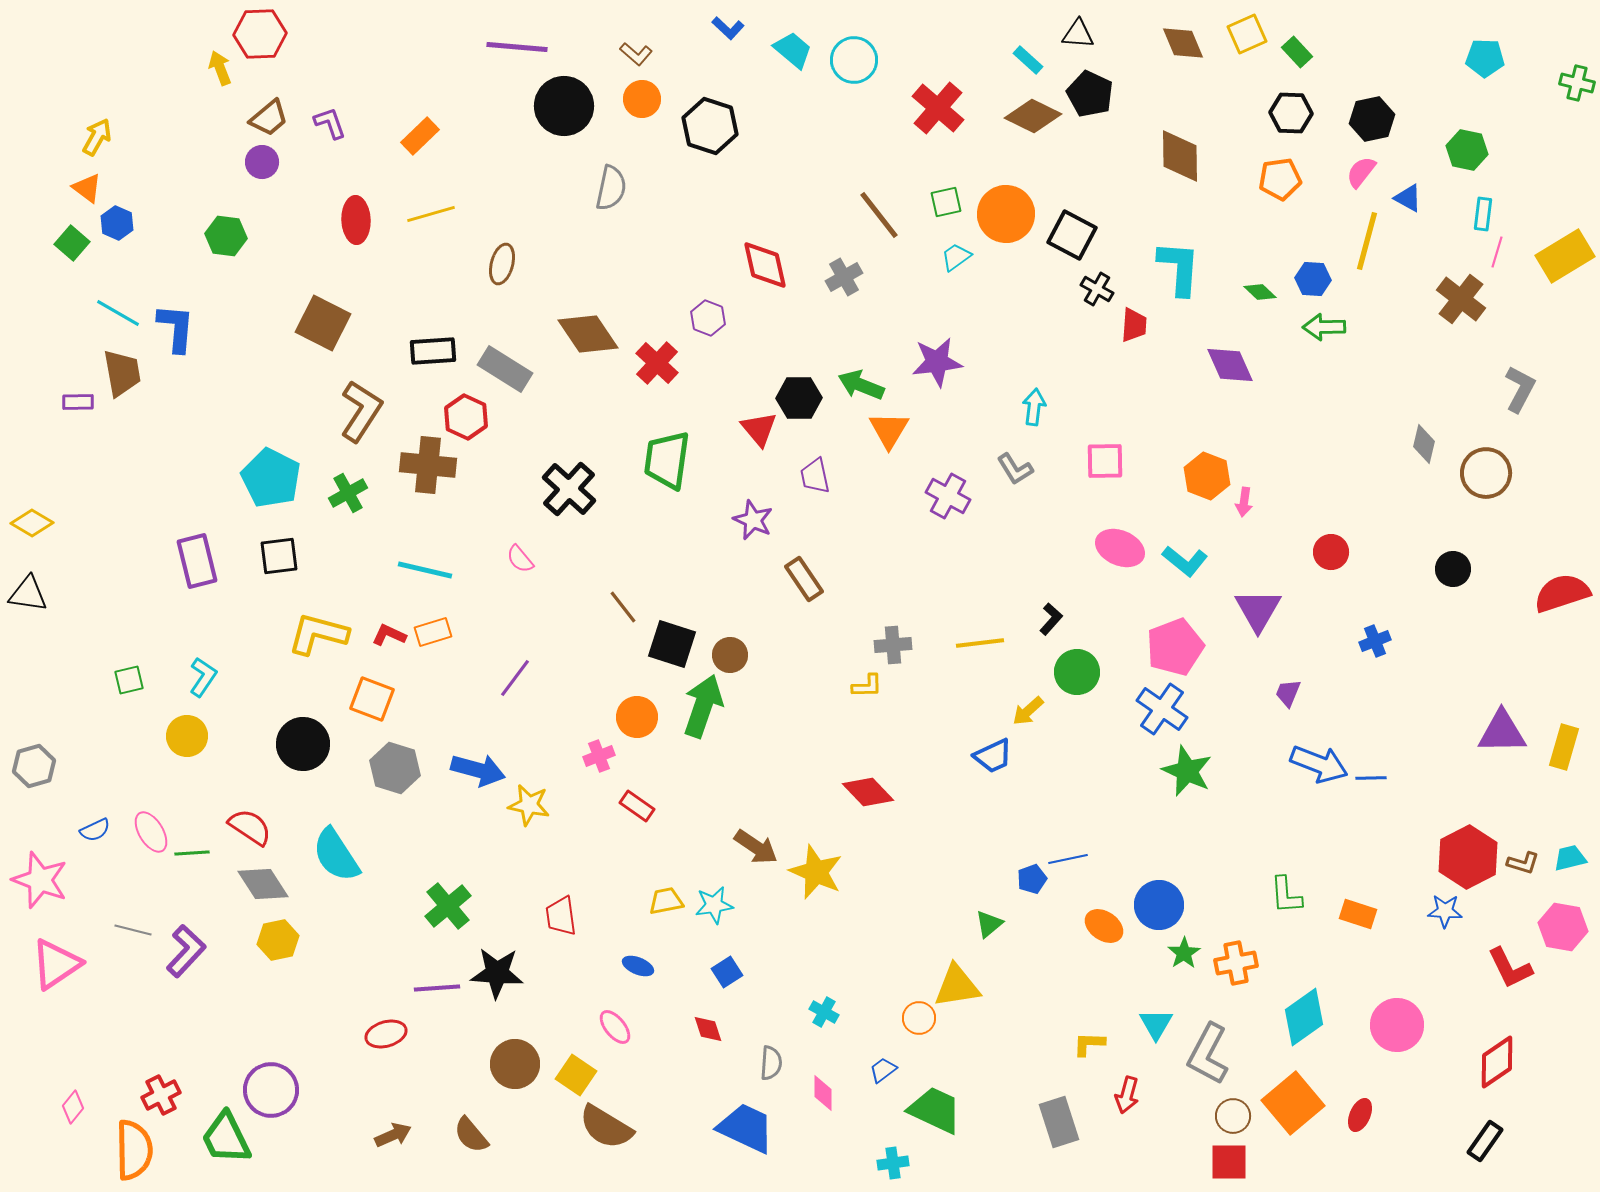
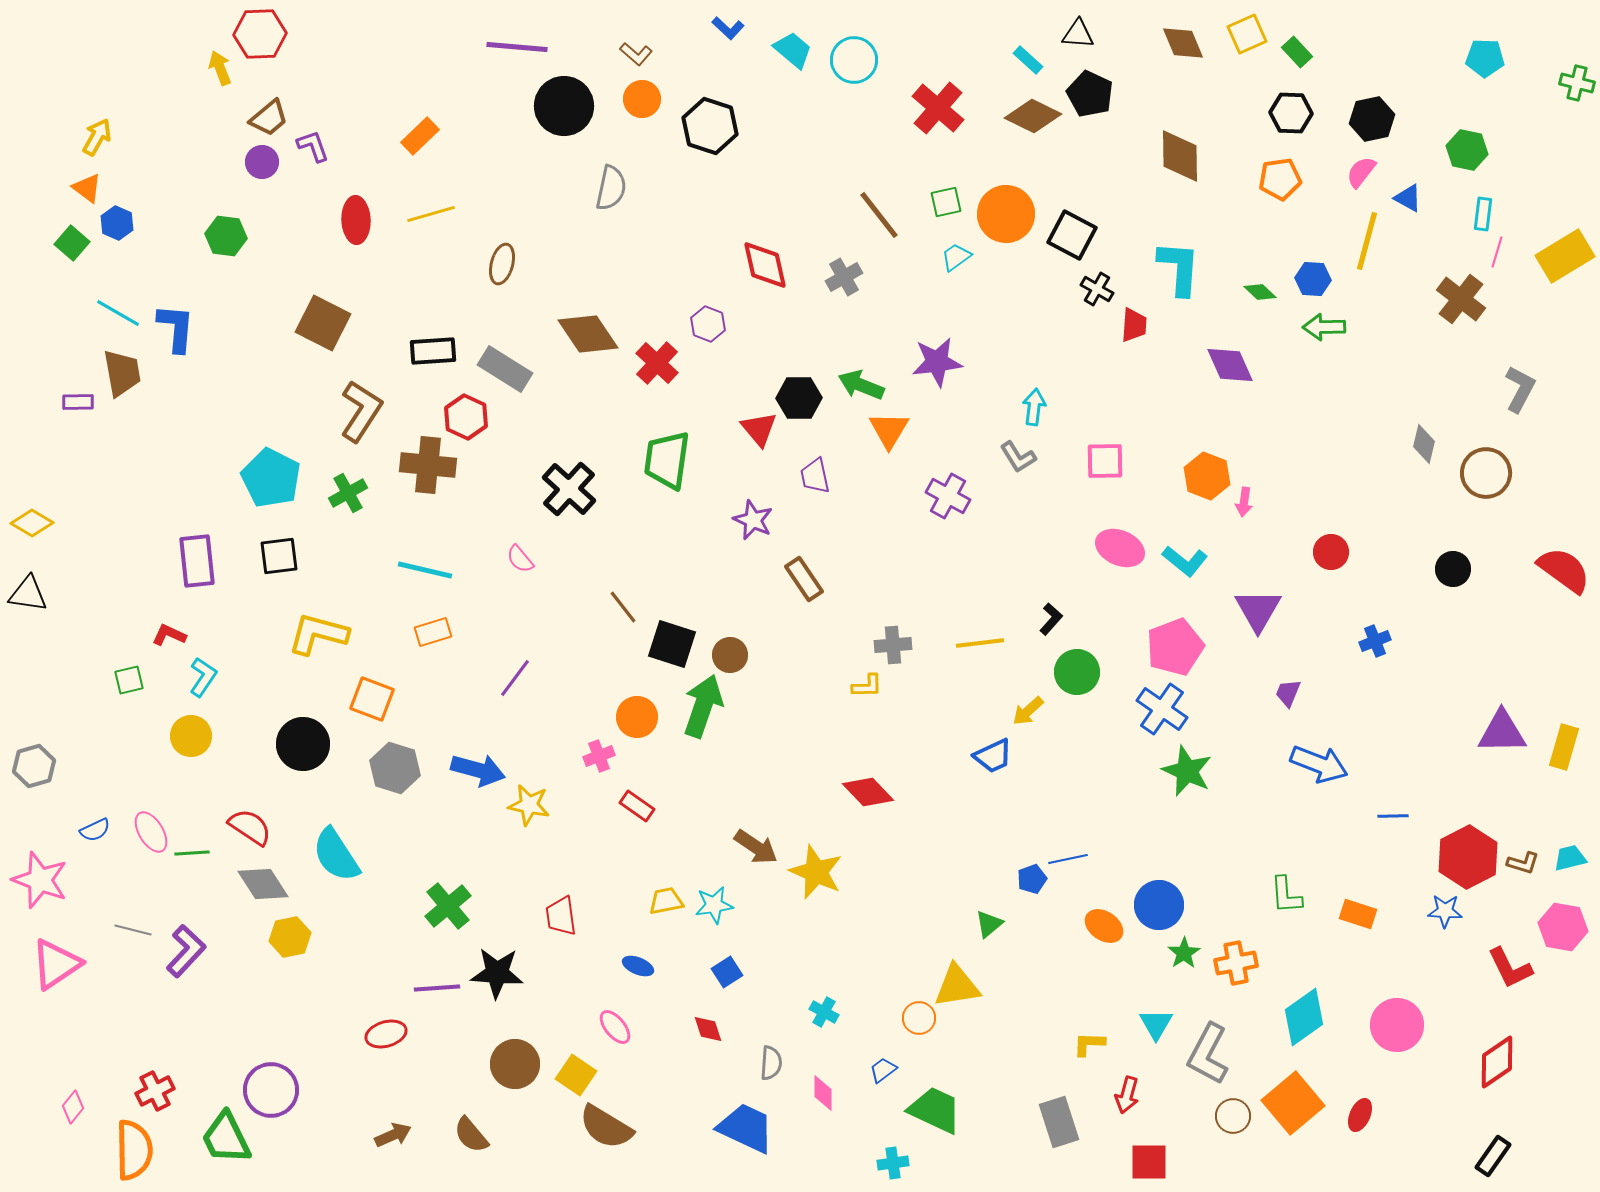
purple L-shape at (330, 123): moved 17 px left, 23 px down
purple hexagon at (708, 318): moved 6 px down
gray L-shape at (1015, 469): moved 3 px right, 12 px up
purple rectangle at (197, 561): rotated 8 degrees clockwise
red semicircle at (1562, 593): moved 2 px right, 23 px up; rotated 54 degrees clockwise
red L-shape at (389, 635): moved 220 px left
yellow circle at (187, 736): moved 4 px right
blue line at (1371, 778): moved 22 px right, 38 px down
yellow hexagon at (278, 940): moved 12 px right, 3 px up
red cross at (161, 1095): moved 6 px left, 4 px up
black rectangle at (1485, 1141): moved 8 px right, 15 px down
red square at (1229, 1162): moved 80 px left
